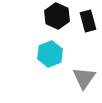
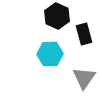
black rectangle: moved 4 px left, 13 px down
cyan hexagon: rotated 20 degrees clockwise
